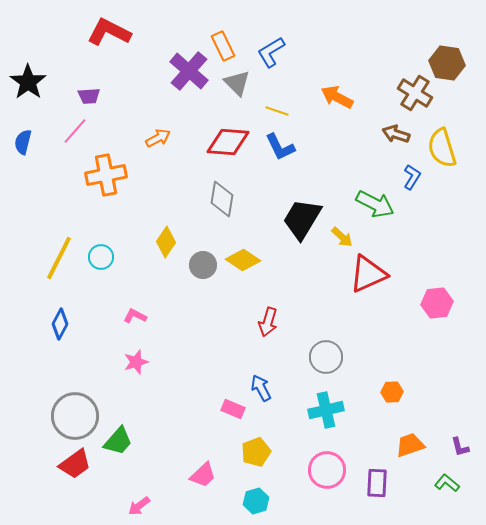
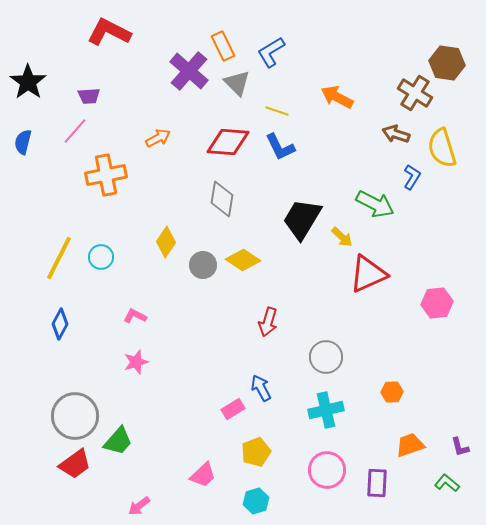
pink rectangle at (233, 409): rotated 55 degrees counterclockwise
